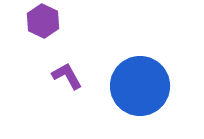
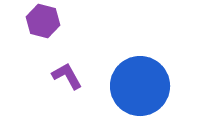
purple hexagon: rotated 12 degrees counterclockwise
